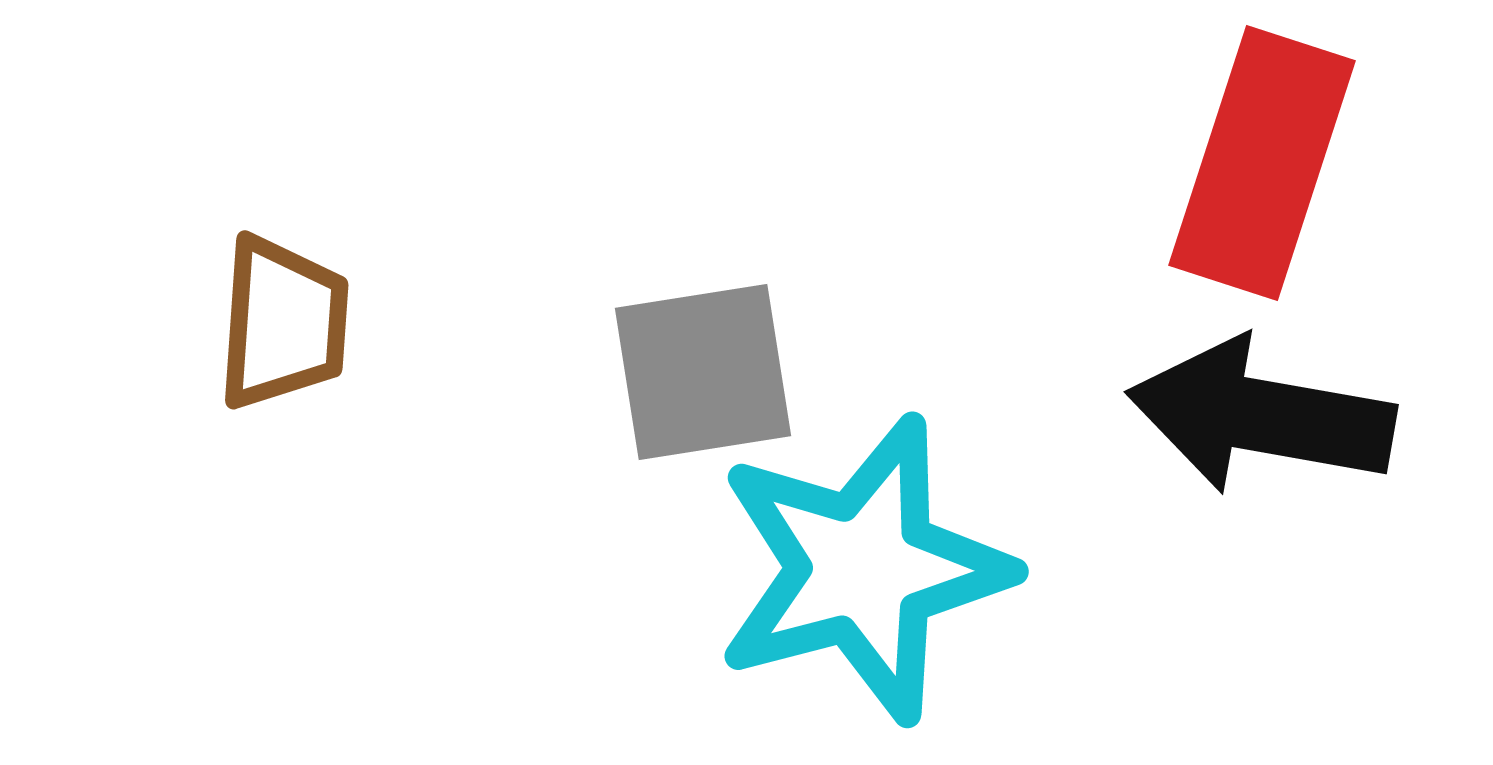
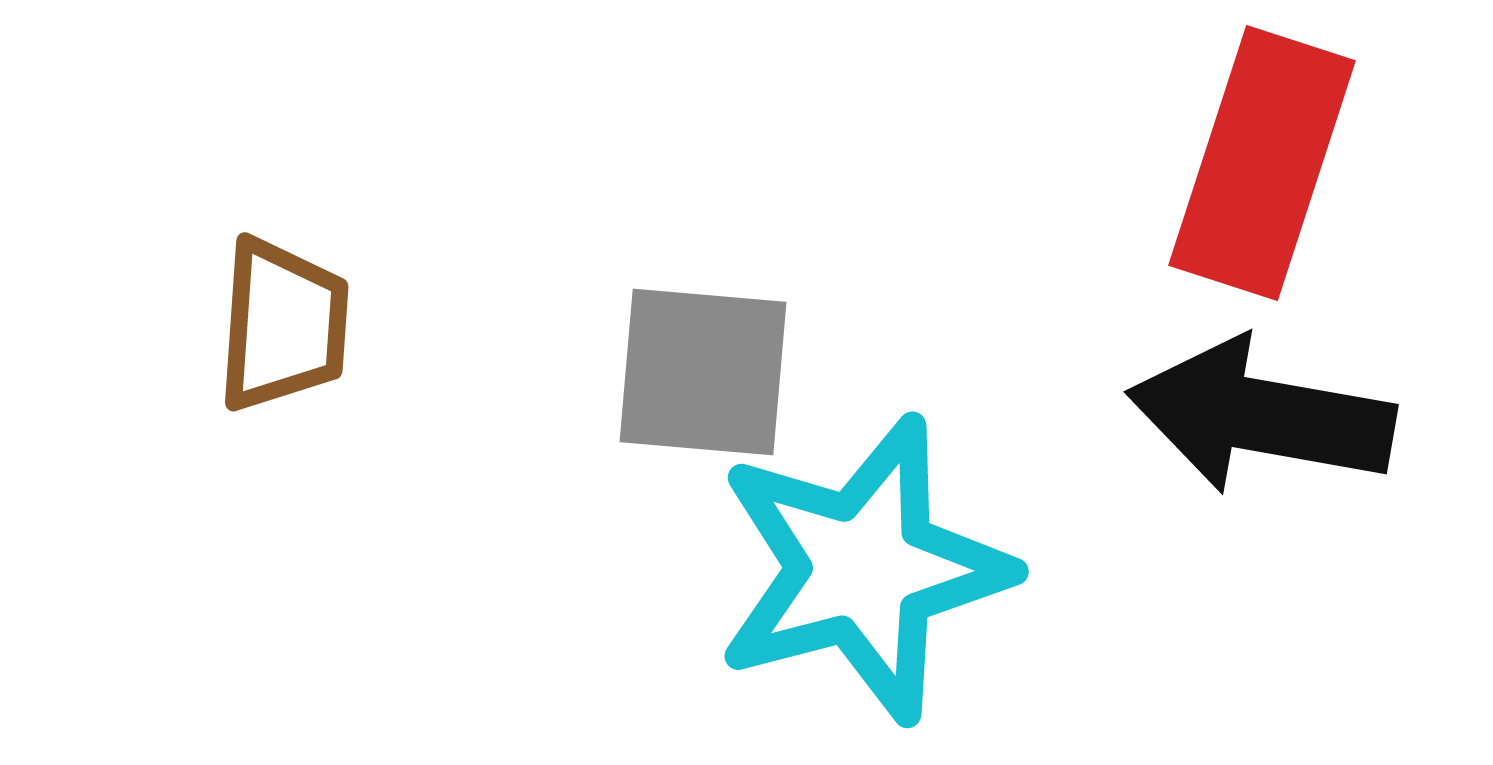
brown trapezoid: moved 2 px down
gray square: rotated 14 degrees clockwise
